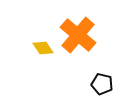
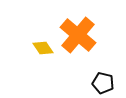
black pentagon: moved 1 px right, 1 px up
